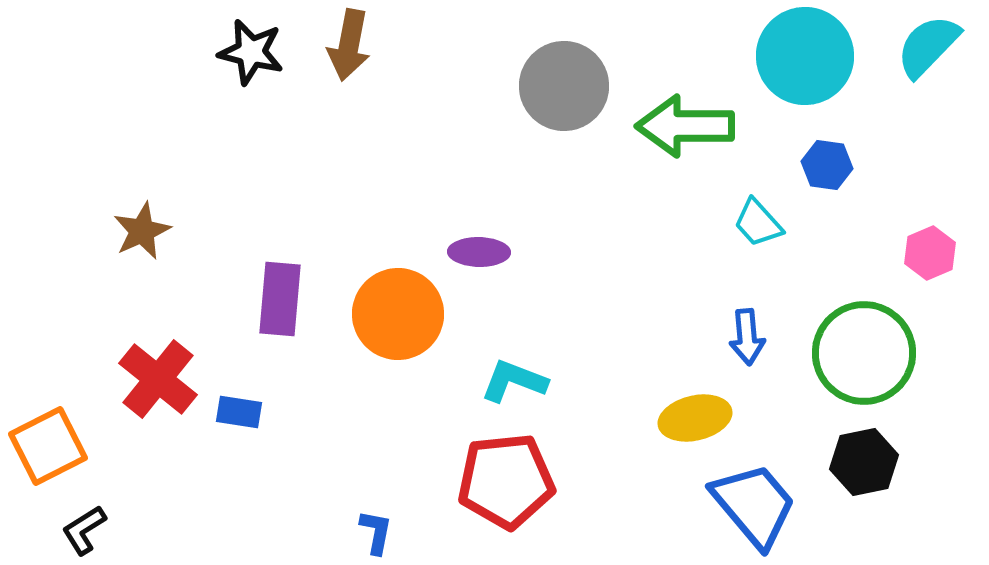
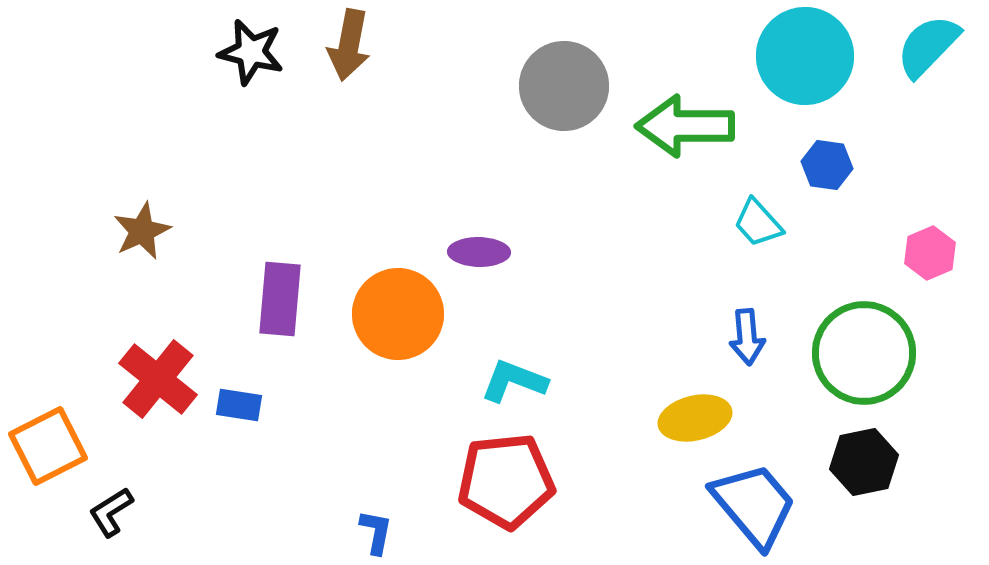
blue rectangle: moved 7 px up
black L-shape: moved 27 px right, 18 px up
